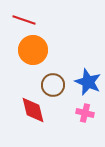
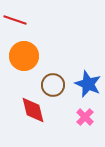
red line: moved 9 px left
orange circle: moved 9 px left, 6 px down
blue star: moved 2 px down
pink cross: moved 4 px down; rotated 30 degrees clockwise
